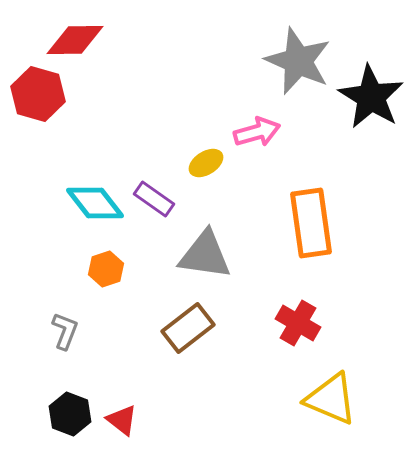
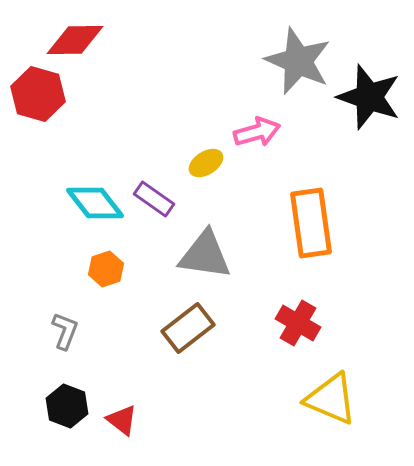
black star: moved 2 px left; rotated 12 degrees counterclockwise
black hexagon: moved 3 px left, 8 px up
